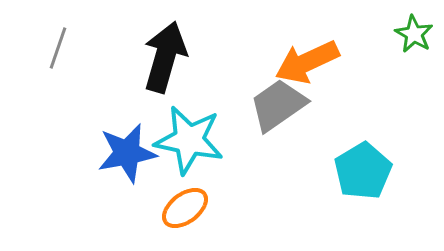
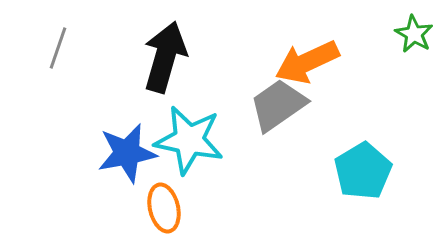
orange ellipse: moved 21 px left; rotated 66 degrees counterclockwise
